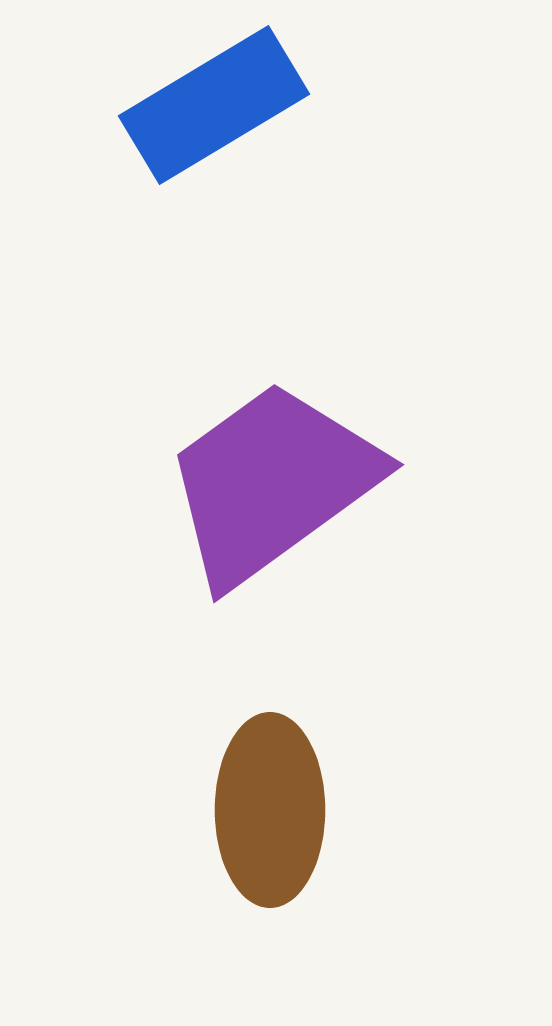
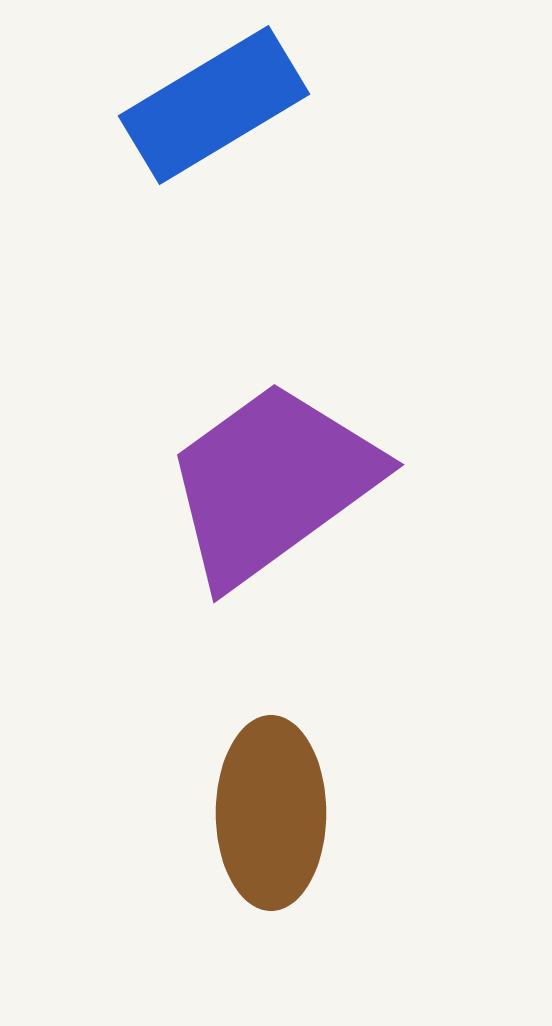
brown ellipse: moved 1 px right, 3 px down
